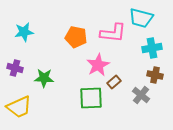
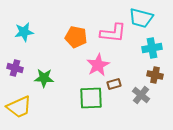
brown rectangle: moved 2 px down; rotated 24 degrees clockwise
